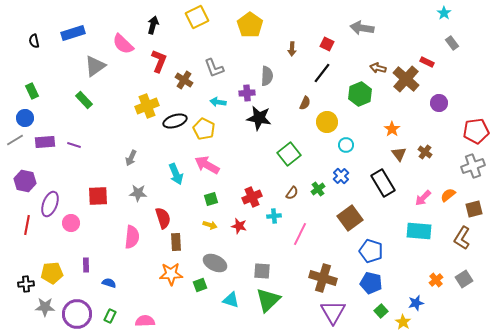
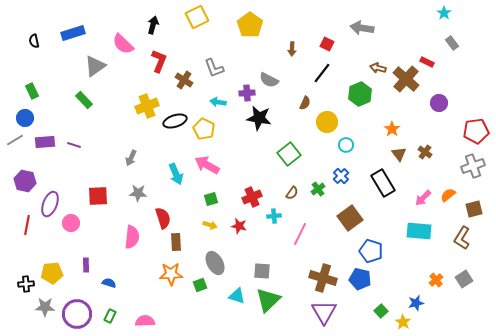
gray semicircle at (267, 76): moved 2 px right, 4 px down; rotated 114 degrees clockwise
gray ellipse at (215, 263): rotated 35 degrees clockwise
blue pentagon at (371, 283): moved 11 px left, 4 px up
cyan triangle at (231, 300): moved 6 px right, 4 px up
purple triangle at (333, 312): moved 9 px left
